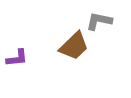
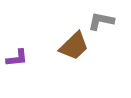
gray L-shape: moved 2 px right
